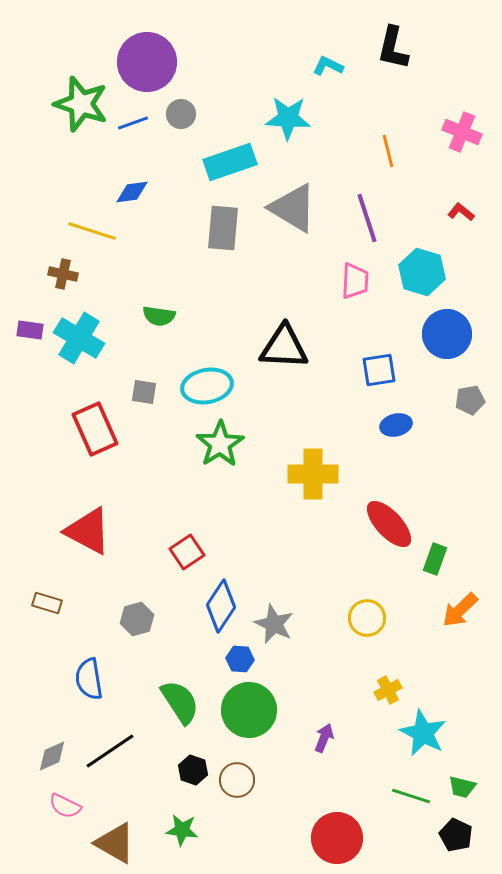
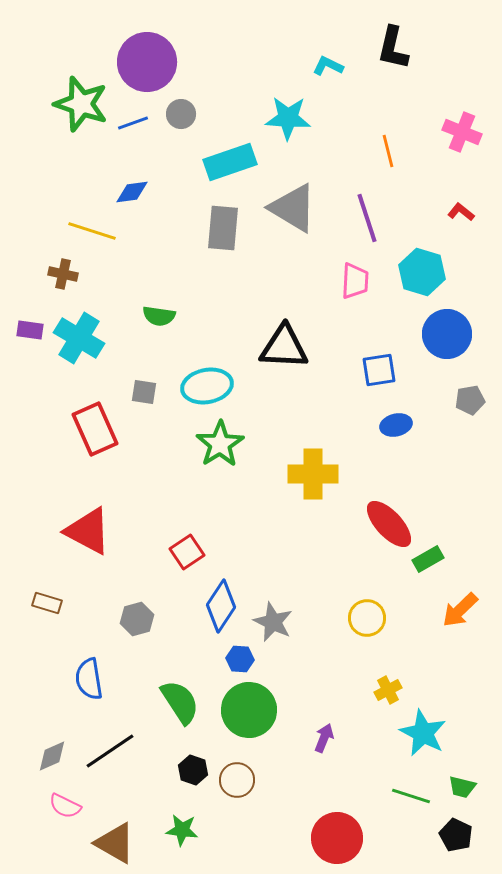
green rectangle at (435, 559): moved 7 px left; rotated 40 degrees clockwise
gray star at (274, 624): moved 1 px left, 2 px up
